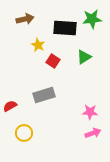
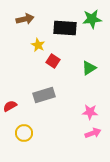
green triangle: moved 5 px right, 11 px down
